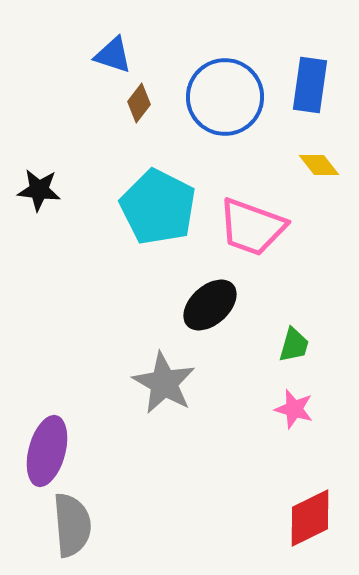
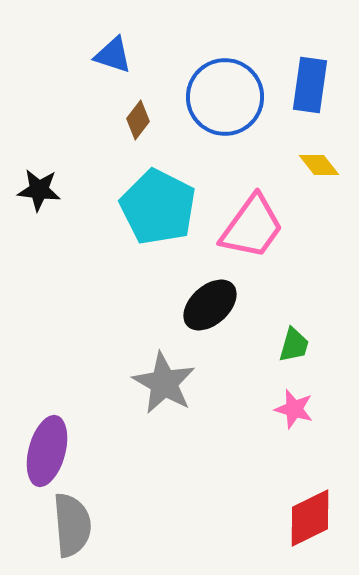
brown diamond: moved 1 px left, 17 px down
pink trapezoid: rotated 74 degrees counterclockwise
